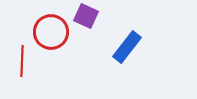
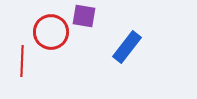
purple square: moved 2 px left; rotated 15 degrees counterclockwise
